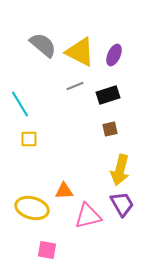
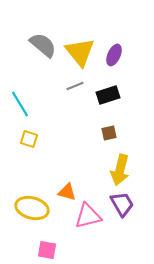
yellow triangle: rotated 24 degrees clockwise
brown square: moved 1 px left, 4 px down
yellow square: rotated 18 degrees clockwise
orange triangle: moved 3 px right, 1 px down; rotated 18 degrees clockwise
